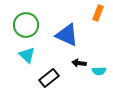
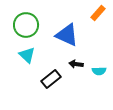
orange rectangle: rotated 21 degrees clockwise
black arrow: moved 3 px left, 1 px down
black rectangle: moved 2 px right, 1 px down
